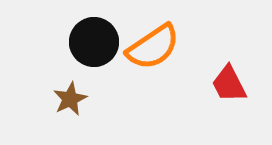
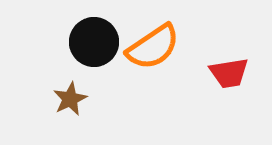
red trapezoid: moved 11 px up; rotated 72 degrees counterclockwise
